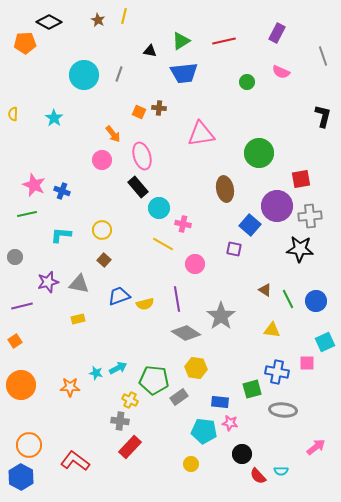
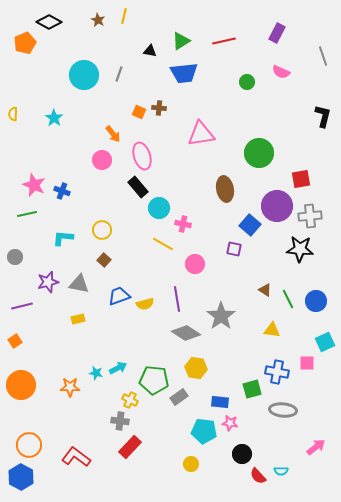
orange pentagon at (25, 43): rotated 20 degrees counterclockwise
cyan L-shape at (61, 235): moved 2 px right, 3 px down
red L-shape at (75, 461): moved 1 px right, 4 px up
